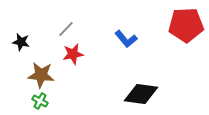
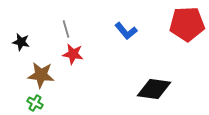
red pentagon: moved 1 px right, 1 px up
gray line: rotated 60 degrees counterclockwise
blue L-shape: moved 8 px up
red star: rotated 20 degrees clockwise
black diamond: moved 13 px right, 5 px up
green cross: moved 5 px left, 2 px down
